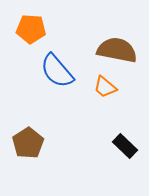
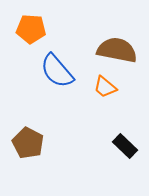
brown pentagon: rotated 12 degrees counterclockwise
